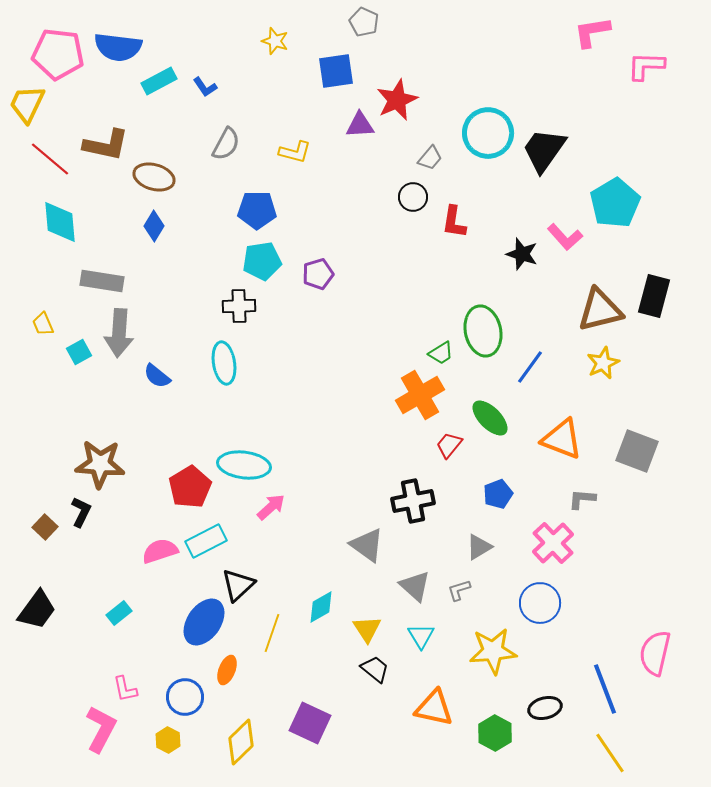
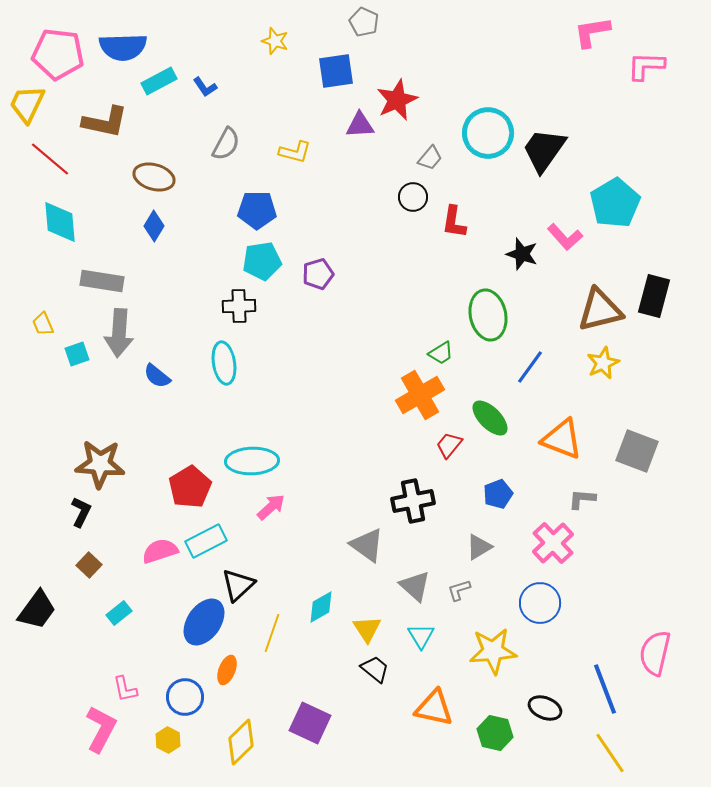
blue semicircle at (118, 47): moved 5 px right; rotated 9 degrees counterclockwise
brown L-shape at (106, 145): moved 1 px left, 23 px up
green ellipse at (483, 331): moved 5 px right, 16 px up
cyan square at (79, 352): moved 2 px left, 2 px down; rotated 10 degrees clockwise
cyan ellipse at (244, 465): moved 8 px right, 4 px up; rotated 9 degrees counterclockwise
brown square at (45, 527): moved 44 px right, 38 px down
black ellipse at (545, 708): rotated 36 degrees clockwise
green hexagon at (495, 733): rotated 16 degrees counterclockwise
